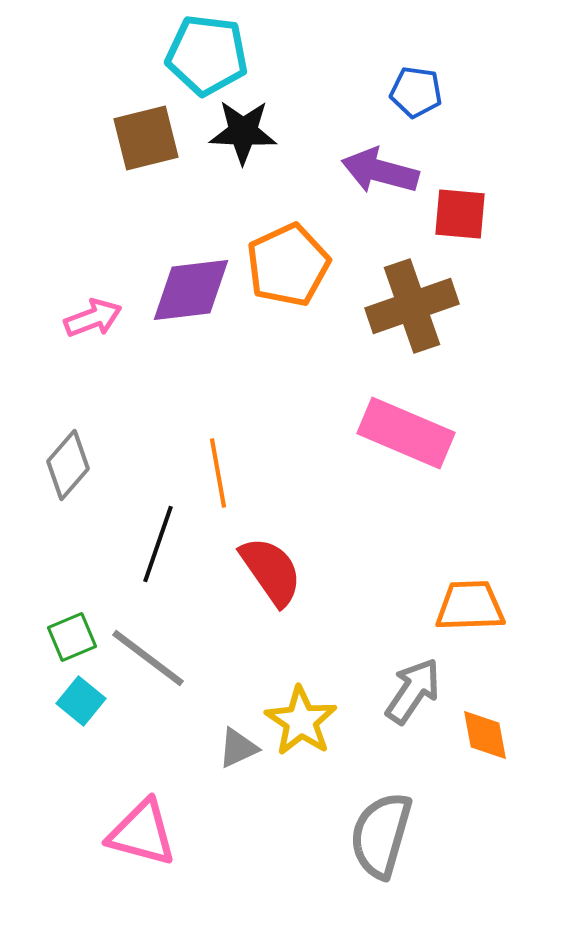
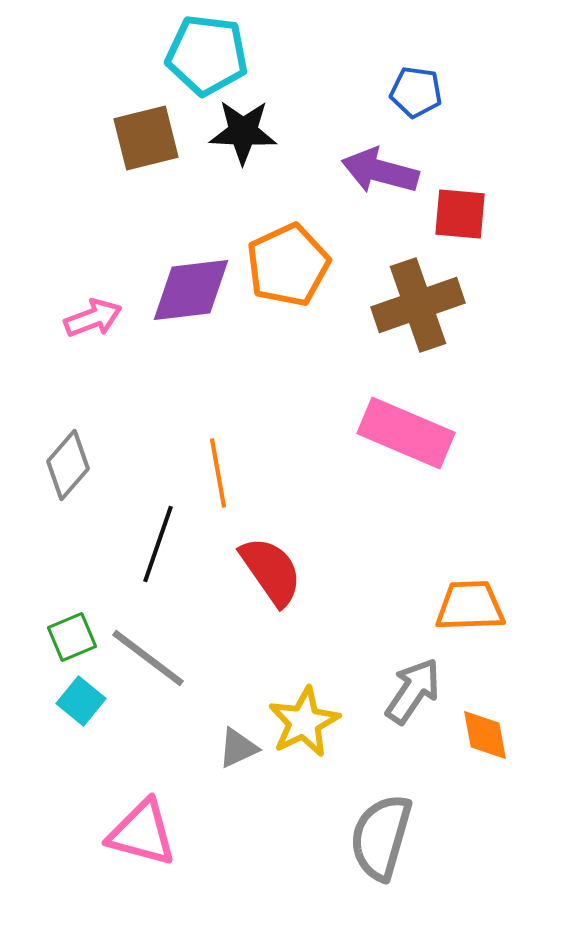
brown cross: moved 6 px right, 1 px up
yellow star: moved 3 px right, 1 px down; rotated 12 degrees clockwise
gray semicircle: moved 2 px down
